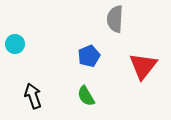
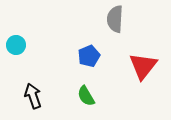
cyan circle: moved 1 px right, 1 px down
